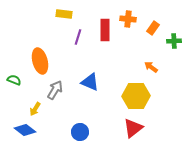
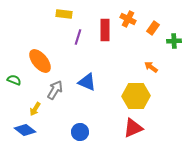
orange cross: rotated 21 degrees clockwise
orange ellipse: rotated 25 degrees counterclockwise
blue triangle: moved 3 px left
red triangle: rotated 15 degrees clockwise
